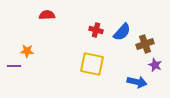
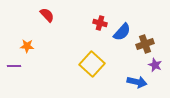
red semicircle: rotated 49 degrees clockwise
red cross: moved 4 px right, 7 px up
orange star: moved 5 px up
yellow square: rotated 30 degrees clockwise
